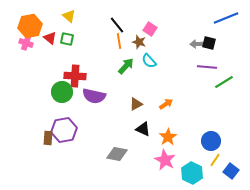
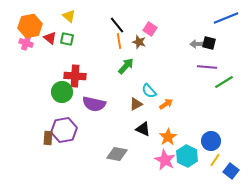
cyan semicircle: moved 30 px down
purple semicircle: moved 8 px down
cyan hexagon: moved 5 px left, 17 px up
